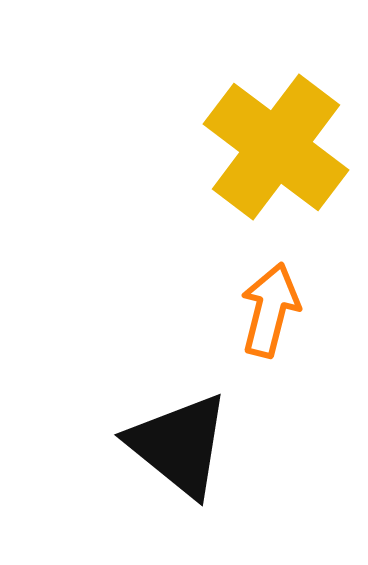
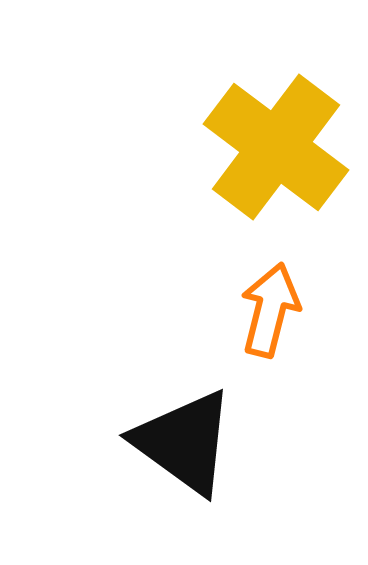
black triangle: moved 5 px right, 3 px up; rotated 3 degrees counterclockwise
